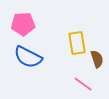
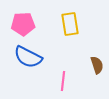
yellow rectangle: moved 7 px left, 19 px up
brown semicircle: moved 6 px down
pink line: moved 20 px left, 3 px up; rotated 60 degrees clockwise
